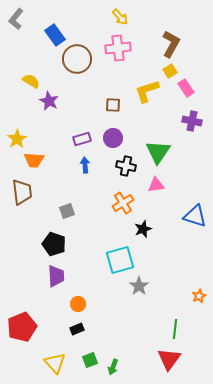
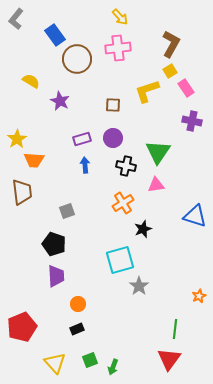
purple star: moved 11 px right
